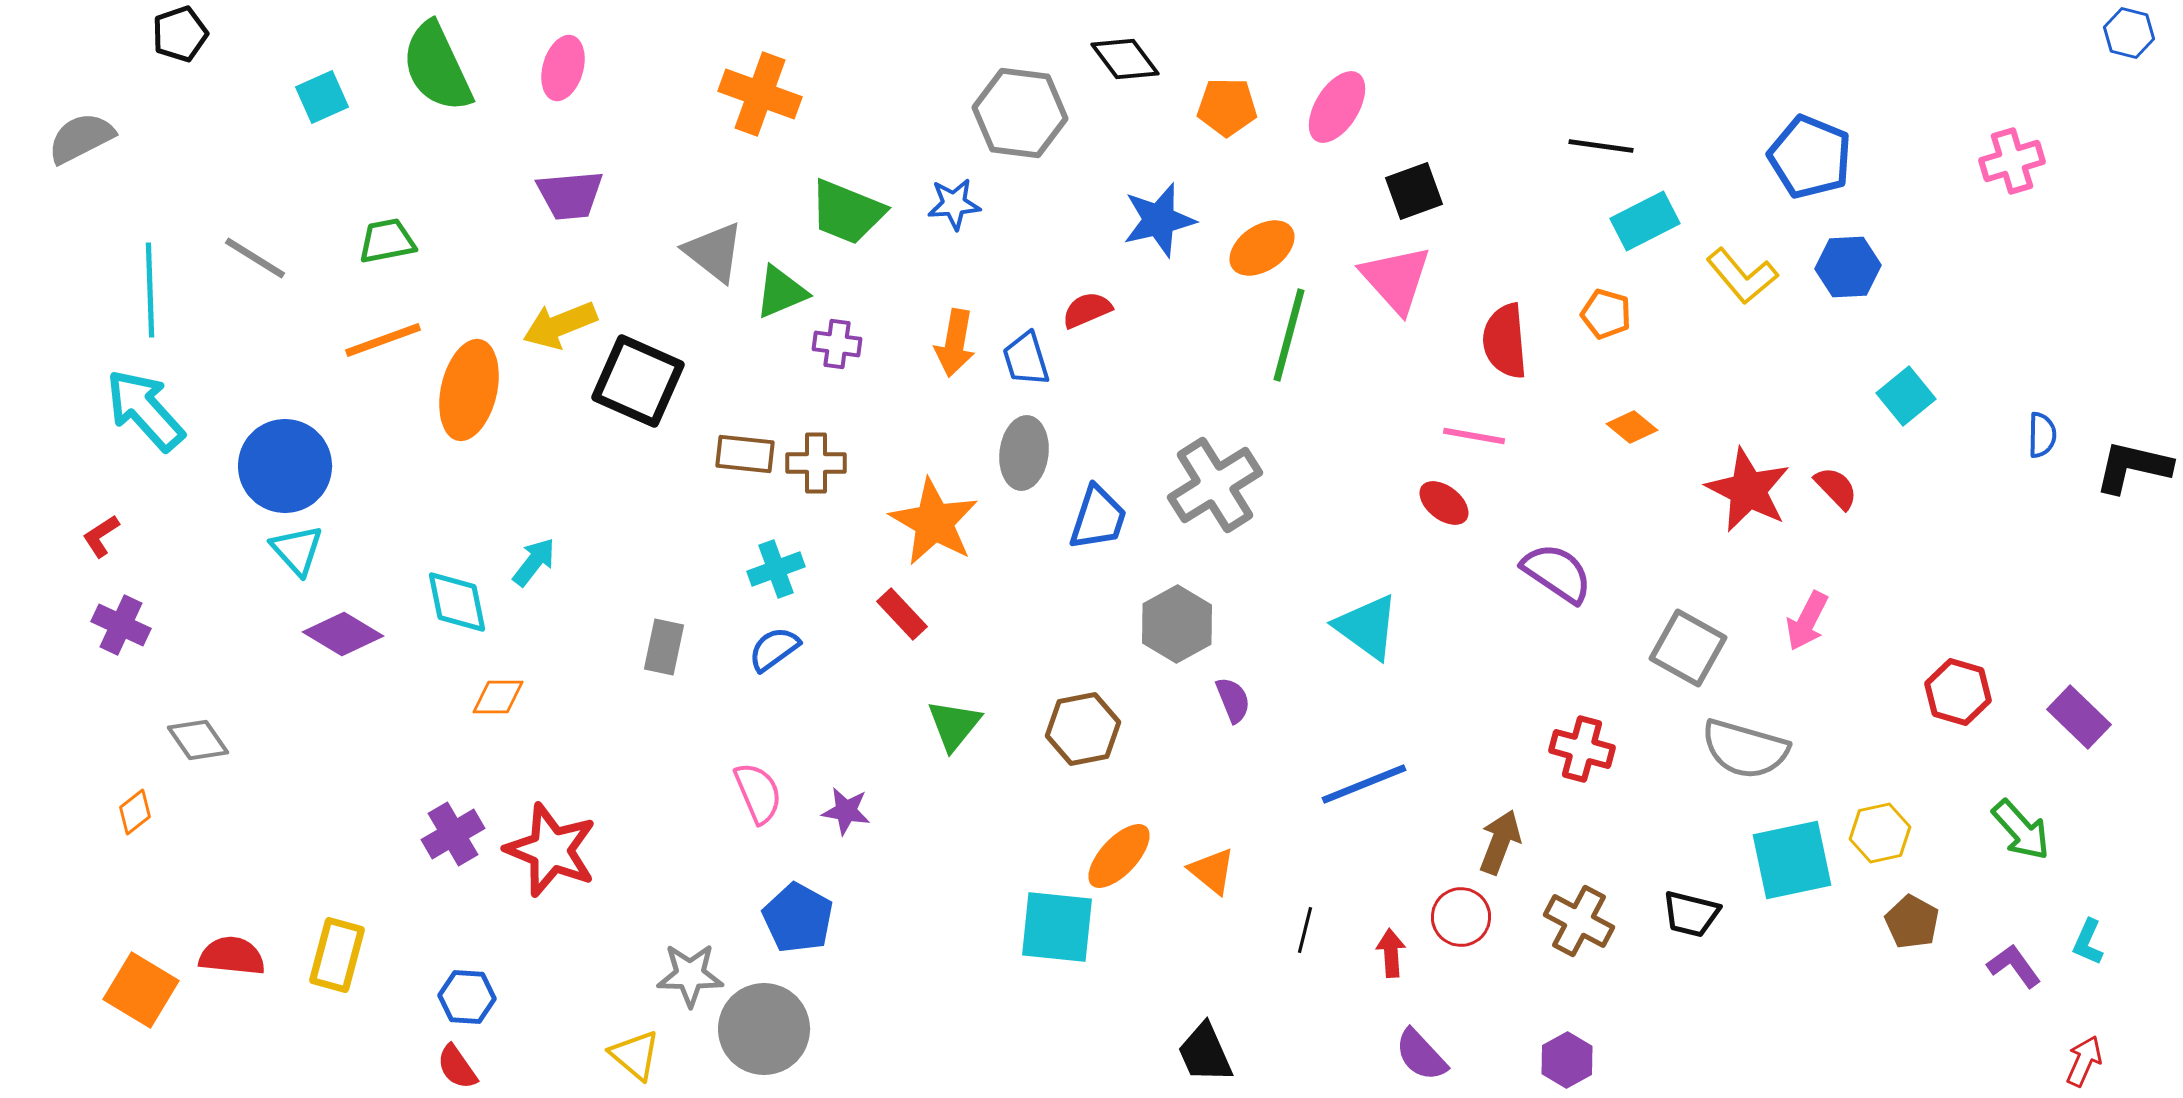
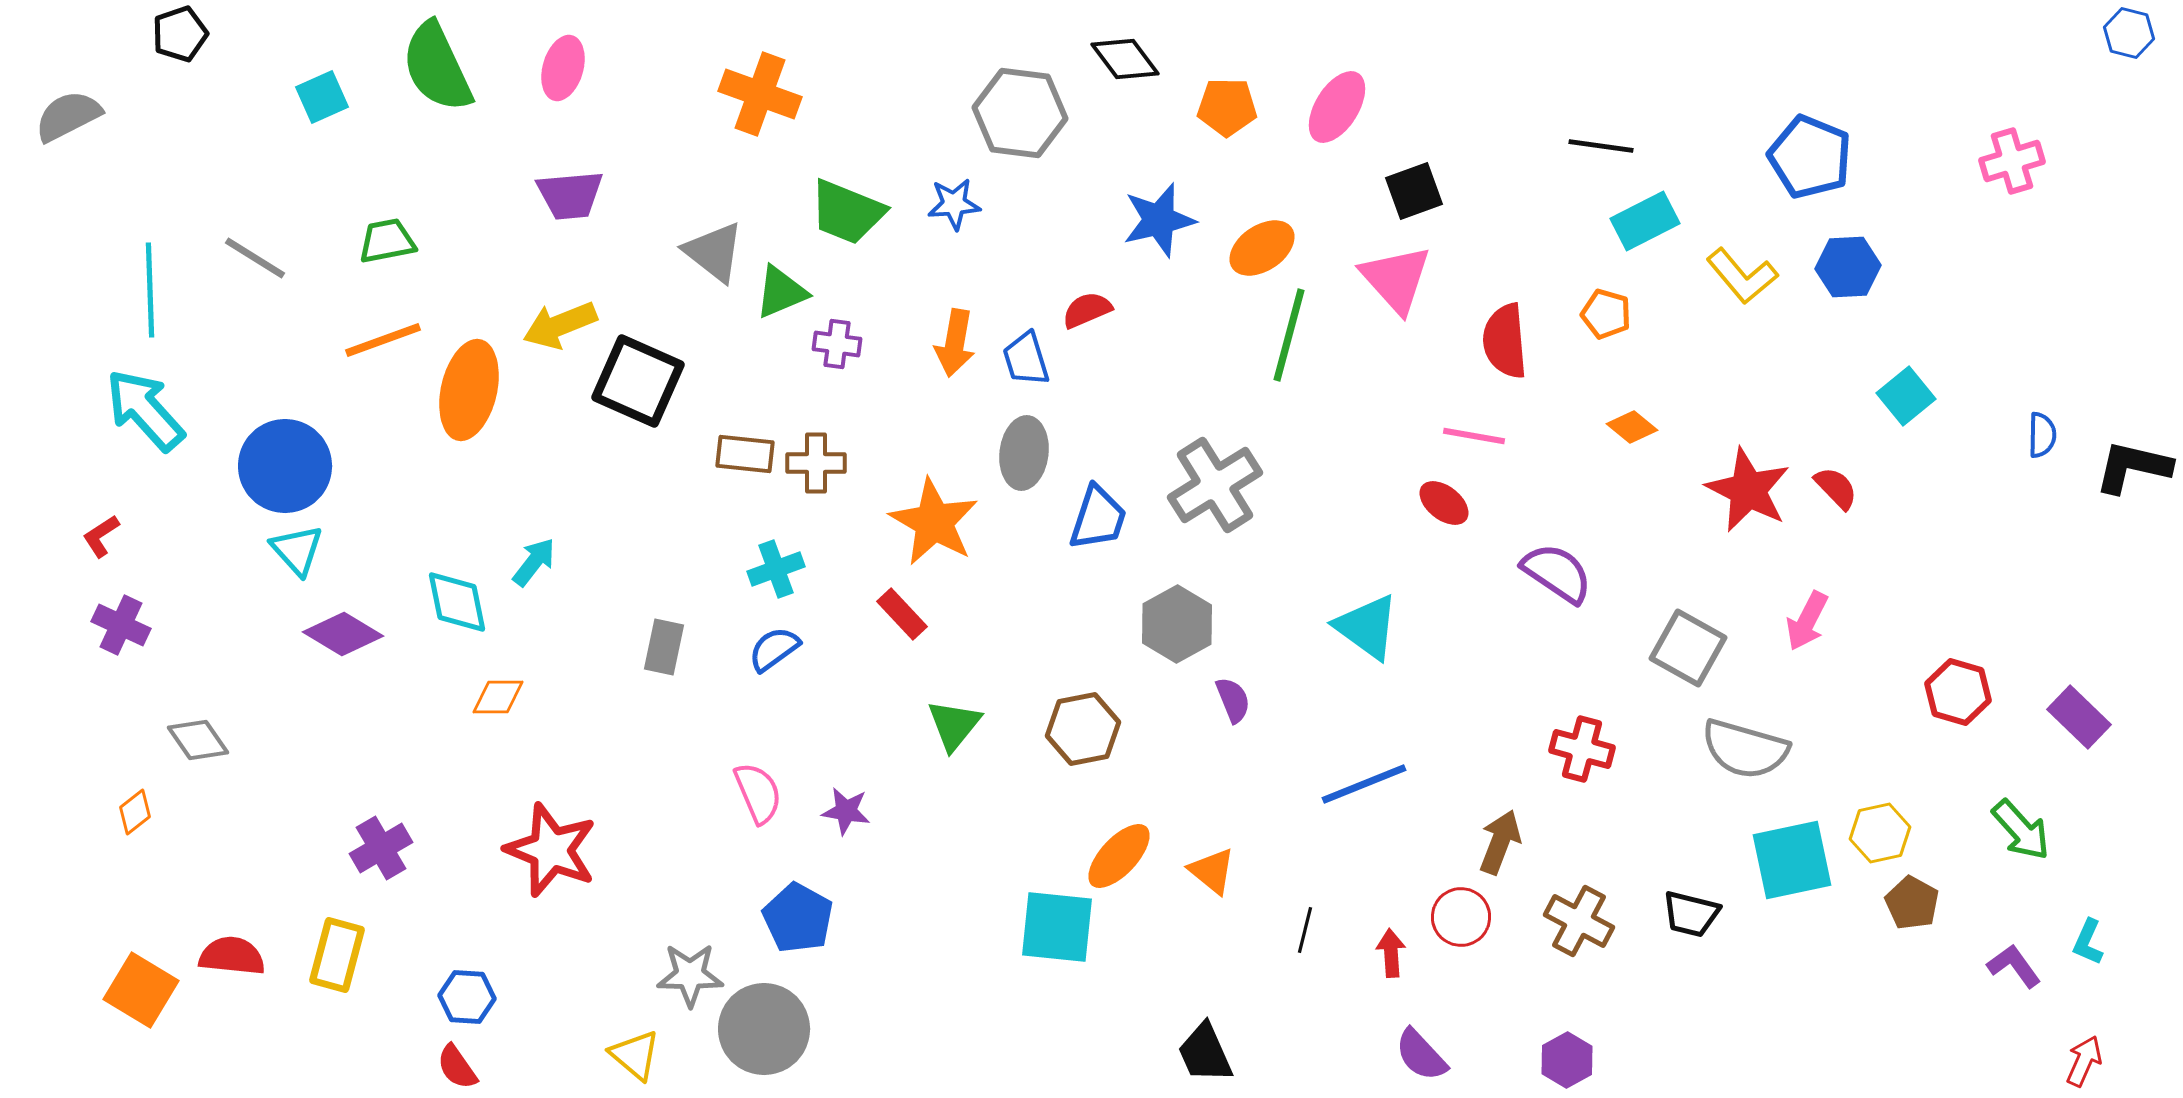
gray semicircle at (81, 138): moved 13 px left, 22 px up
purple cross at (453, 834): moved 72 px left, 14 px down
brown pentagon at (1912, 922): moved 19 px up
